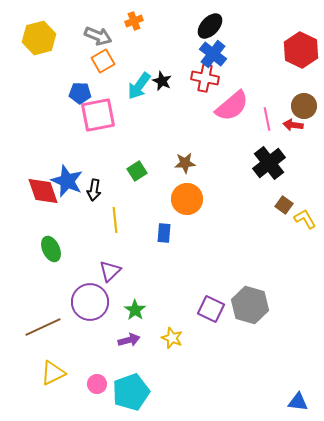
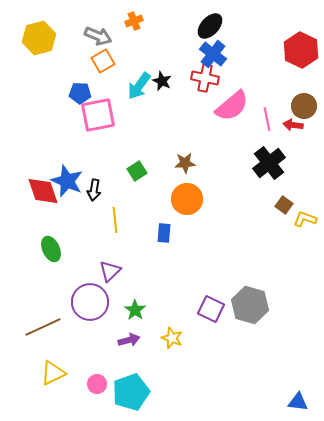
yellow L-shape: rotated 40 degrees counterclockwise
